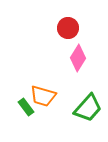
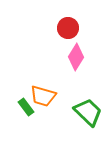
pink diamond: moved 2 px left, 1 px up
green trapezoid: moved 4 px down; rotated 88 degrees counterclockwise
